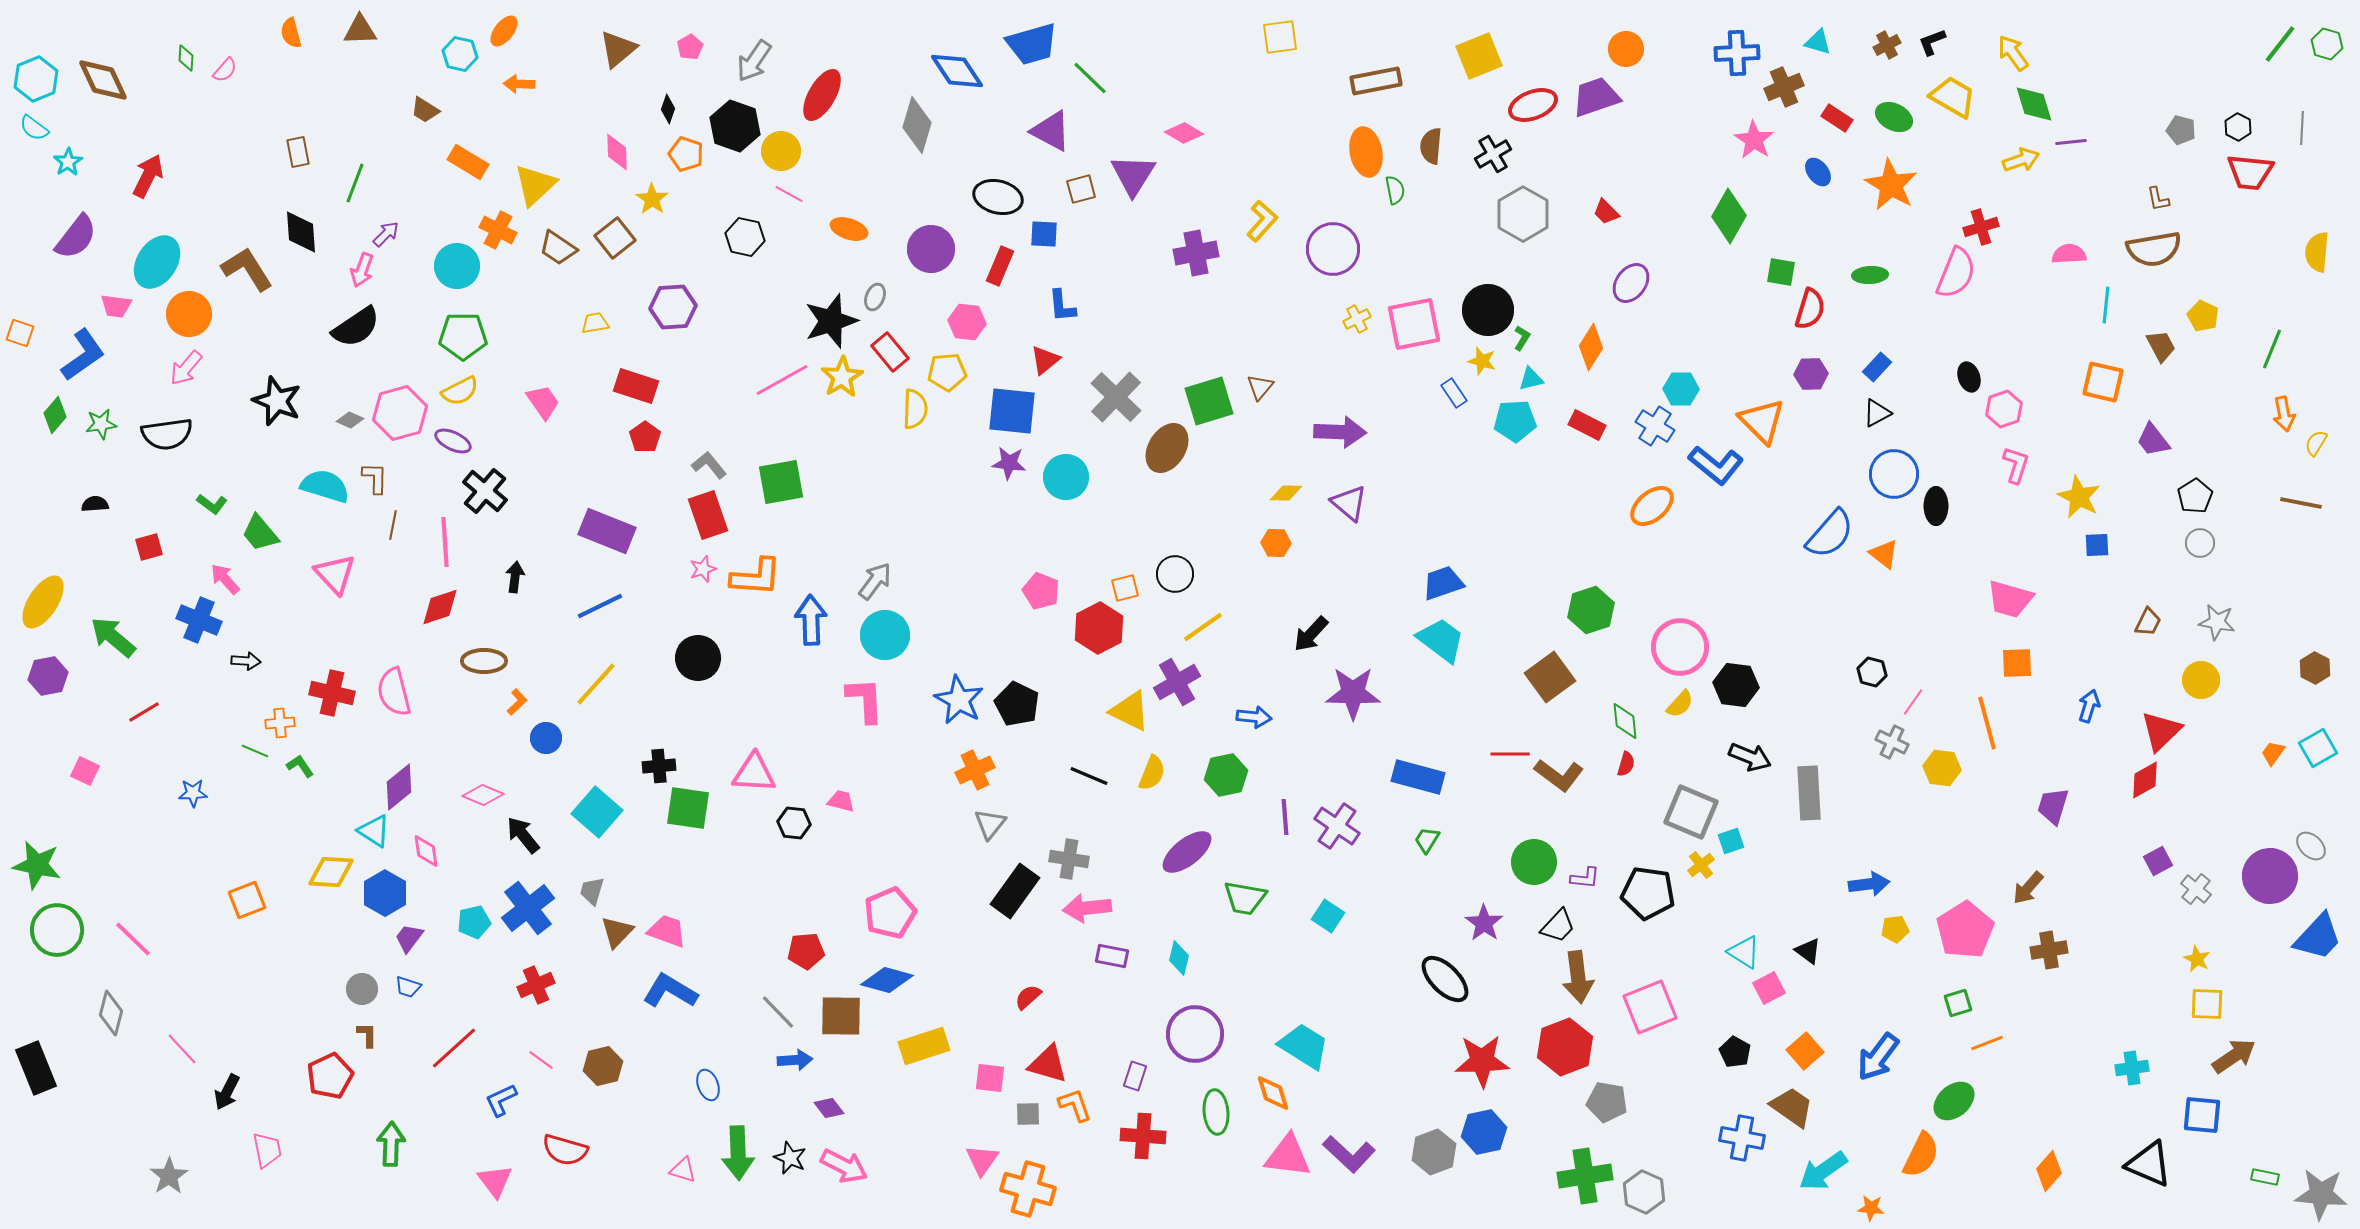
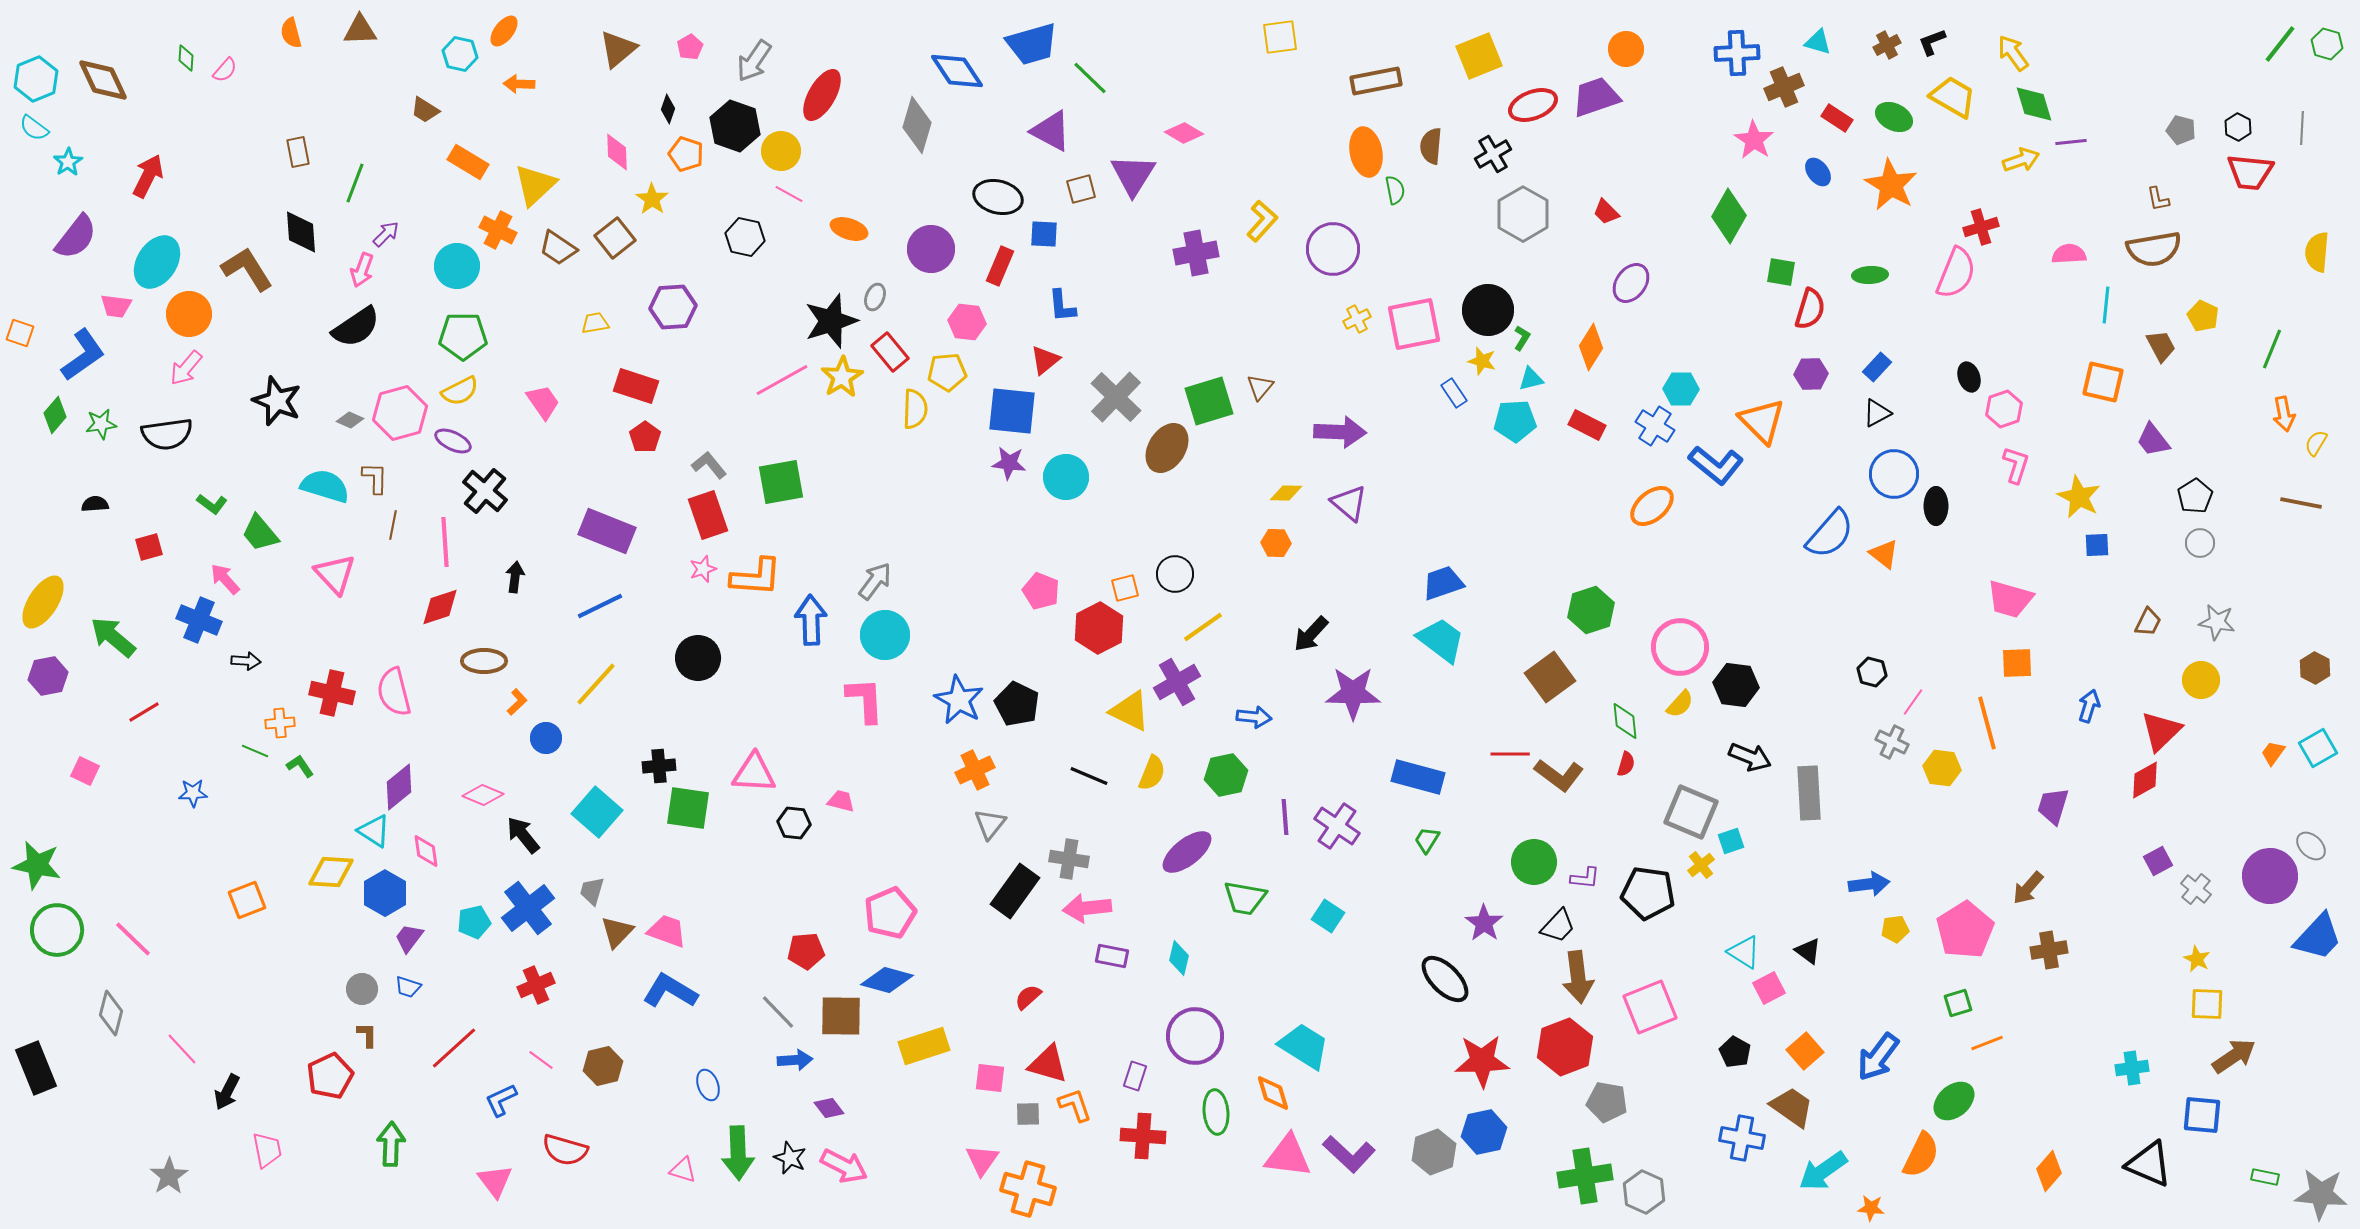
purple circle at (1195, 1034): moved 2 px down
